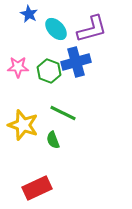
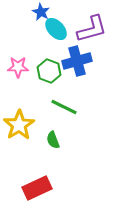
blue star: moved 12 px right, 2 px up
blue cross: moved 1 px right, 1 px up
green line: moved 1 px right, 6 px up
yellow star: moved 4 px left; rotated 20 degrees clockwise
